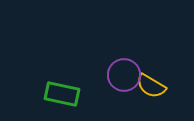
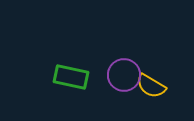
green rectangle: moved 9 px right, 17 px up
